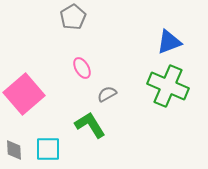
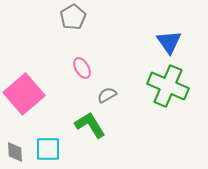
blue triangle: rotated 44 degrees counterclockwise
gray semicircle: moved 1 px down
gray diamond: moved 1 px right, 2 px down
